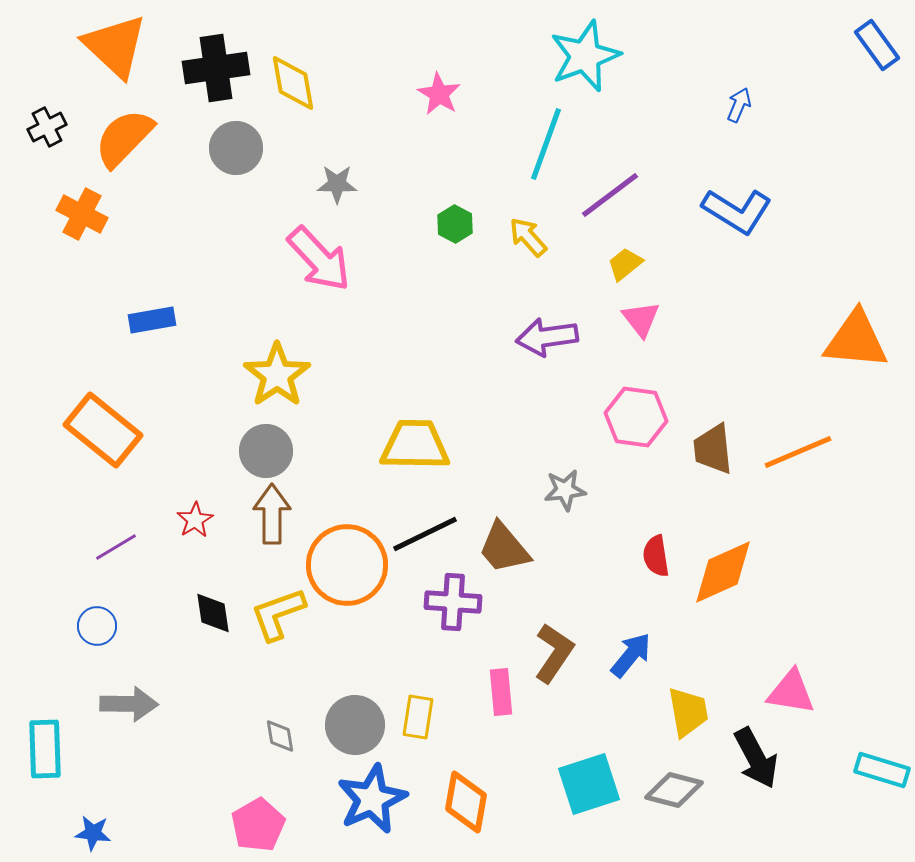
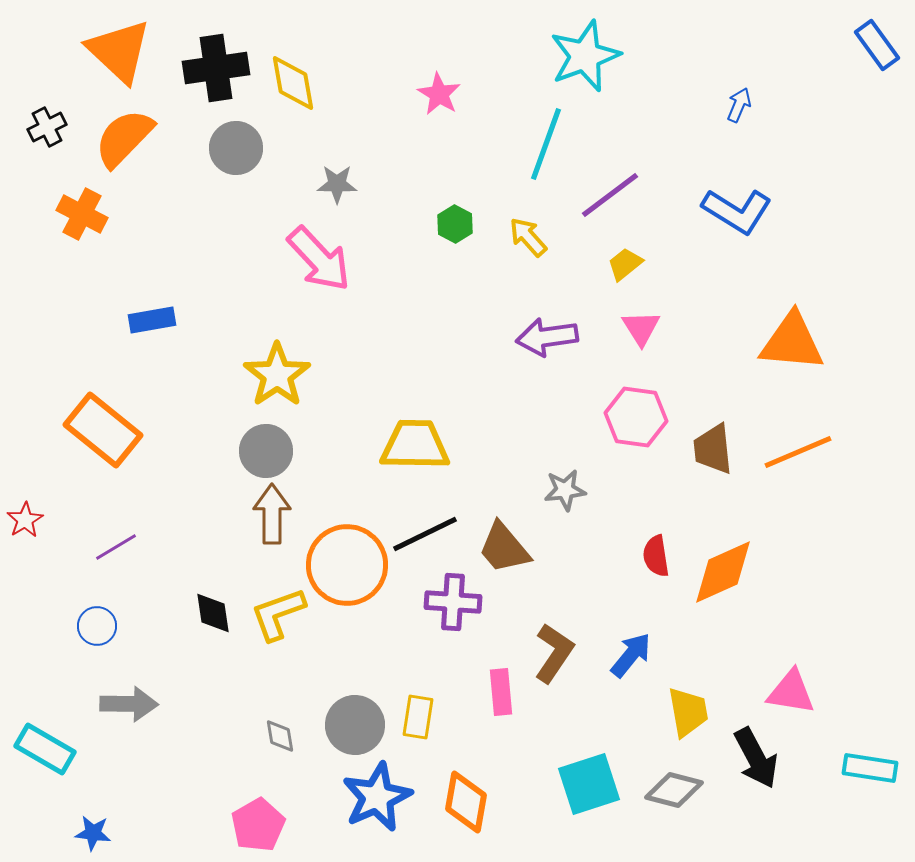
orange triangle at (115, 46): moved 4 px right, 5 px down
pink triangle at (641, 319): moved 9 px down; rotated 6 degrees clockwise
orange triangle at (856, 340): moved 64 px left, 2 px down
red star at (195, 520): moved 170 px left
cyan rectangle at (45, 749): rotated 58 degrees counterclockwise
cyan rectangle at (882, 770): moved 12 px left, 2 px up; rotated 8 degrees counterclockwise
blue star at (372, 799): moved 5 px right, 2 px up
